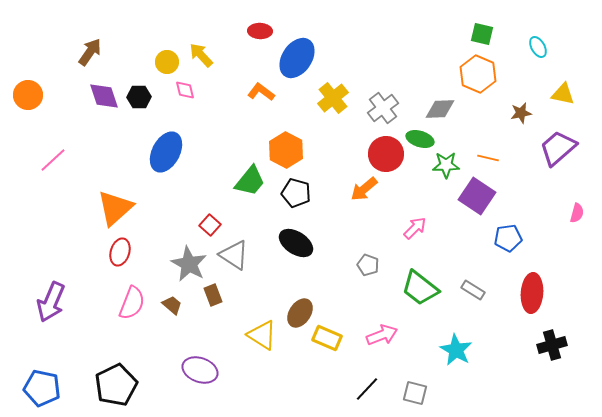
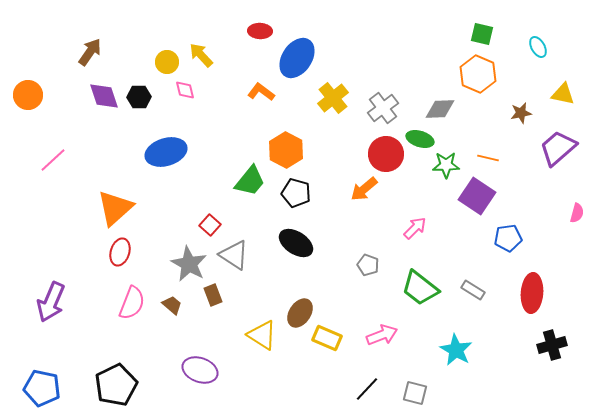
blue ellipse at (166, 152): rotated 45 degrees clockwise
